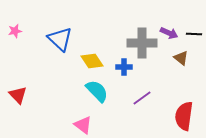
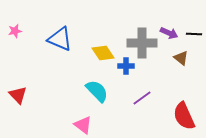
blue triangle: rotated 20 degrees counterclockwise
yellow diamond: moved 11 px right, 8 px up
blue cross: moved 2 px right, 1 px up
red semicircle: rotated 32 degrees counterclockwise
